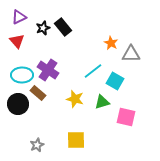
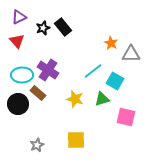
green triangle: moved 3 px up
